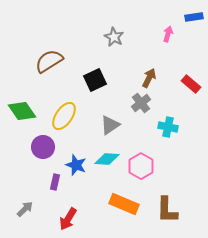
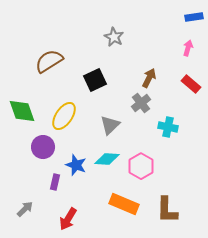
pink arrow: moved 20 px right, 14 px down
green diamond: rotated 16 degrees clockwise
gray triangle: rotated 10 degrees counterclockwise
